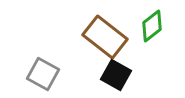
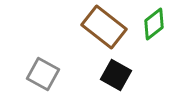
green diamond: moved 2 px right, 2 px up
brown rectangle: moved 1 px left, 10 px up
